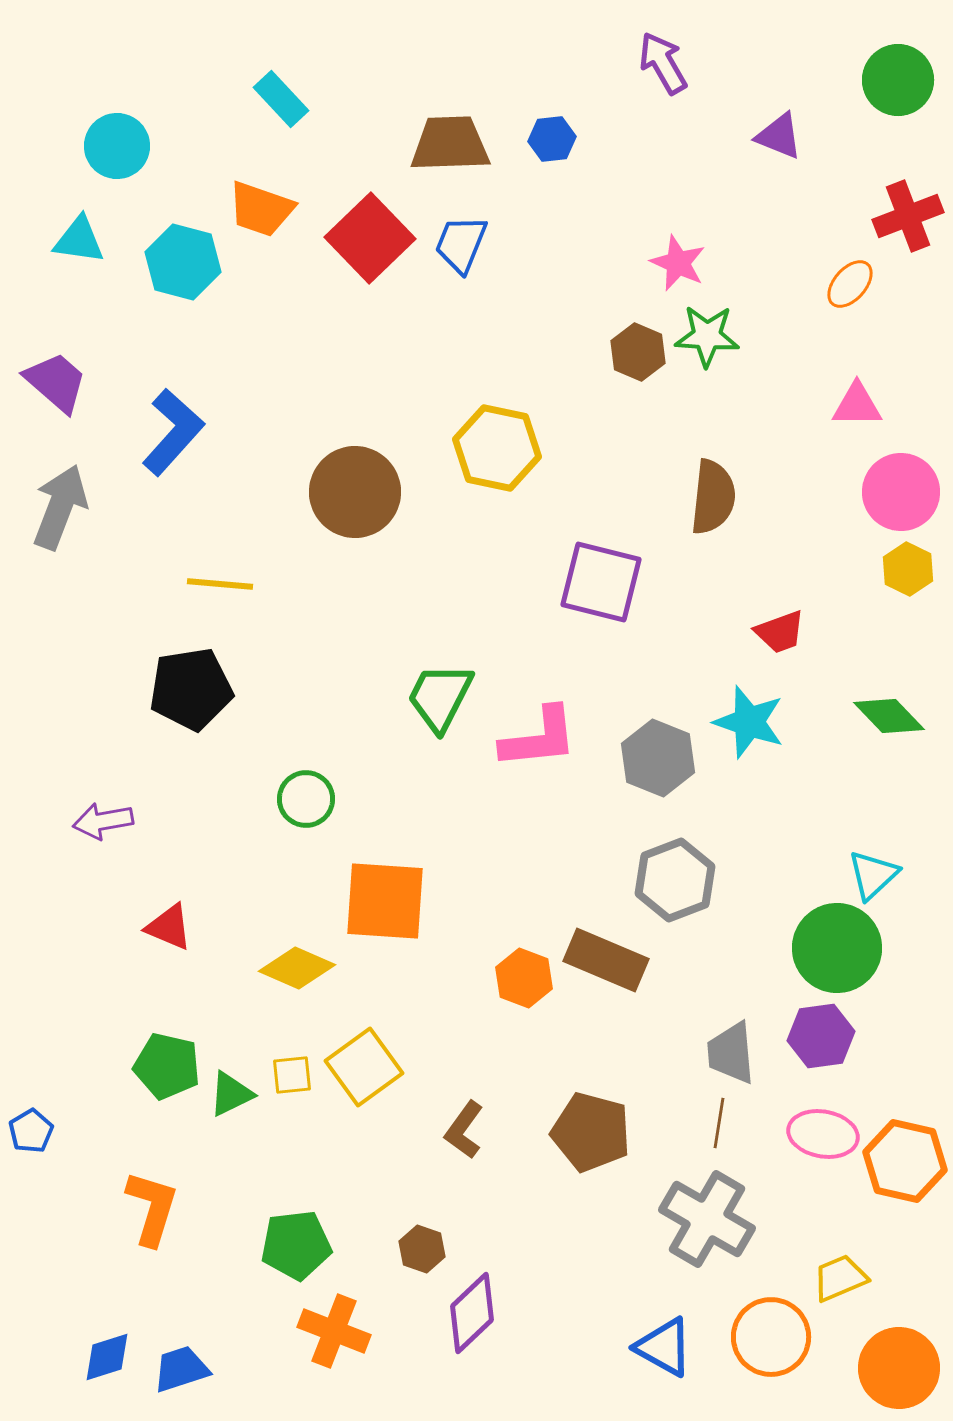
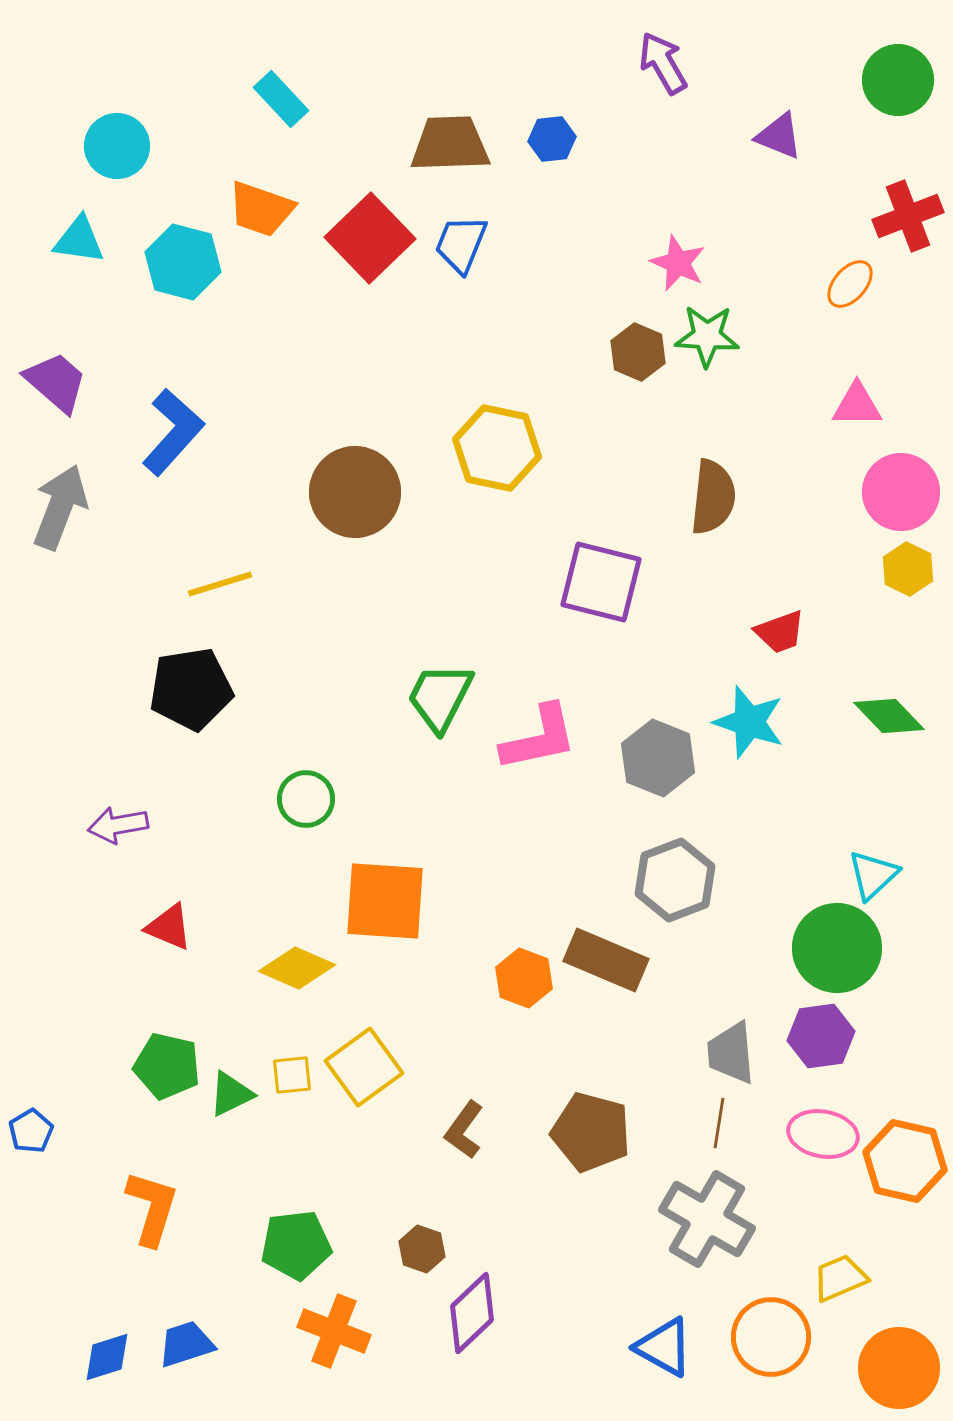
yellow line at (220, 584): rotated 22 degrees counterclockwise
pink L-shape at (539, 738): rotated 6 degrees counterclockwise
purple arrow at (103, 821): moved 15 px right, 4 px down
blue trapezoid at (181, 1369): moved 5 px right, 25 px up
